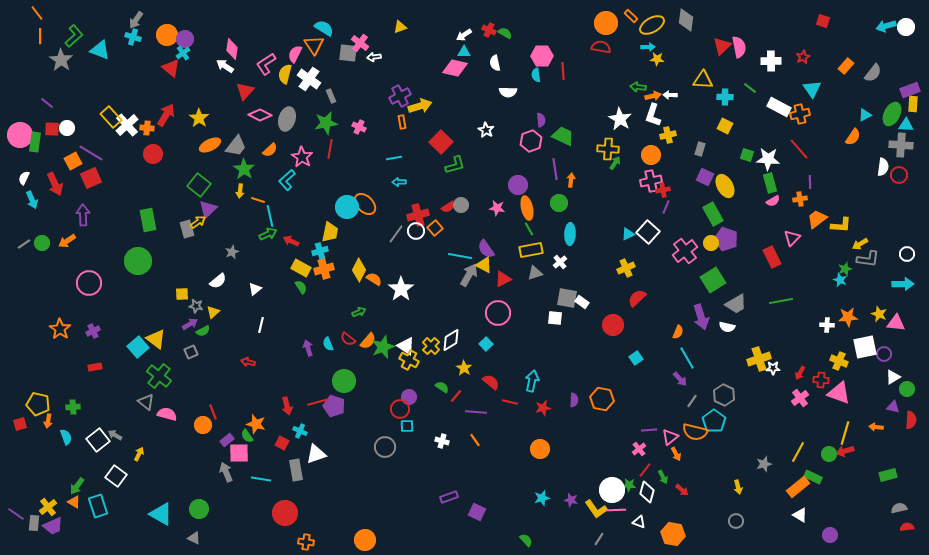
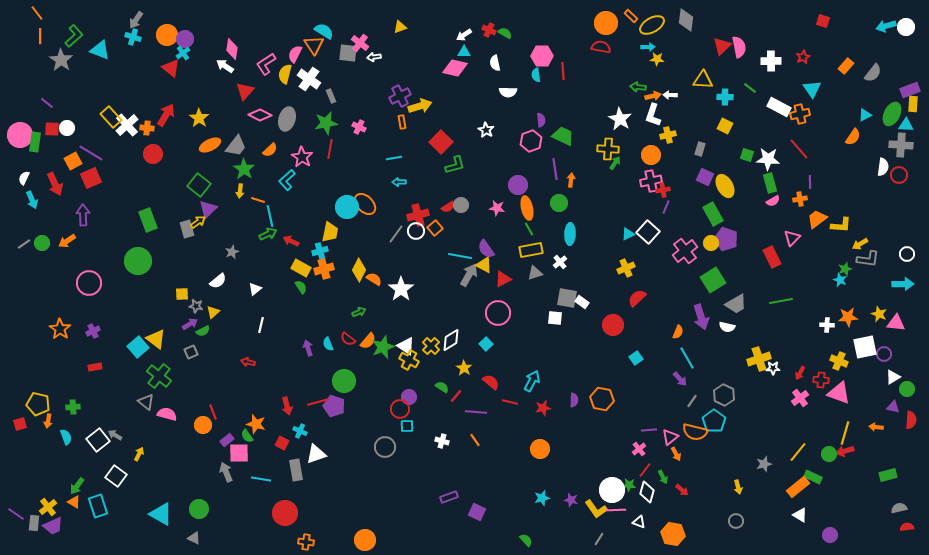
cyan semicircle at (324, 28): moved 3 px down
green rectangle at (148, 220): rotated 10 degrees counterclockwise
cyan arrow at (532, 381): rotated 15 degrees clockwise
yellow line at (798, 452): rotated 10 degrees clockwise
